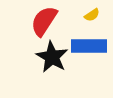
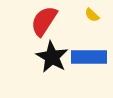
yellow semicircle: rotated 77 degrees clockwise
blue rectangle: moved 11 px down
